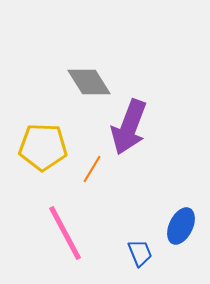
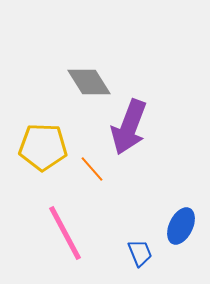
orange line: rotated 72 degrees counterclockwise
